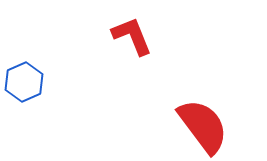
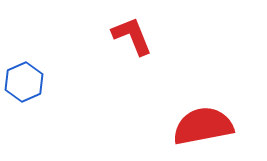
red semicircle: rotated 64 degrees counterclockwise
